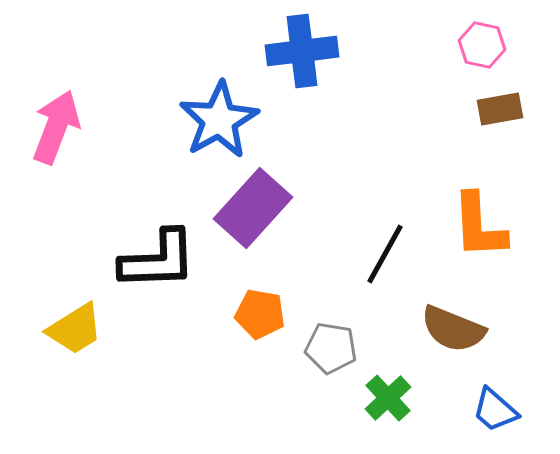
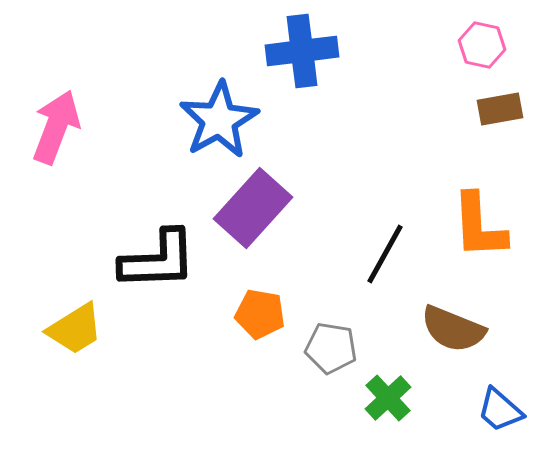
blue trapezoid: moved 5 px right
